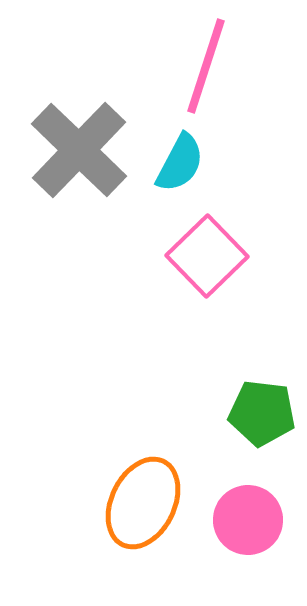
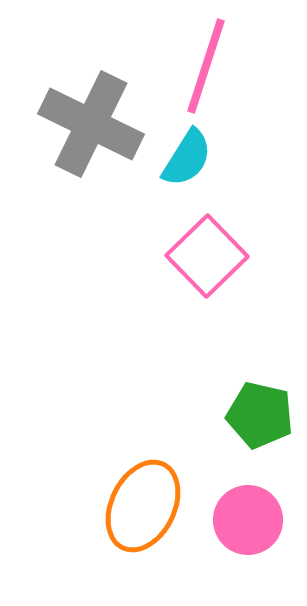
gray cross: moved 12 px right, 26 px up; rotated 18 degrees counterclockwise
cyan semicircle: moved 7 px right, 5 px up; rotated 4 degrees clockwise
green pentagon: moved 2 px left, 2 px down; rotated 6 degrees clockwise
orange ellipse: moved 3 px down
